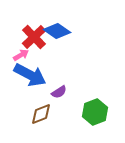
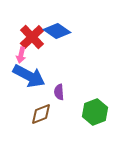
red cross: moved 2 px left
pink arrow: rotated 133 degrees clockwise
blue arrow: moved 1 px left, 1 px down
purple semicircle: rotated 119 degrees clockwise
